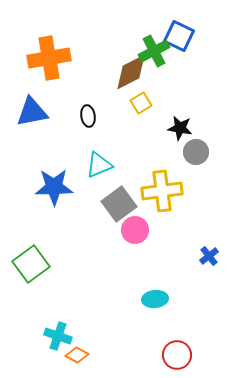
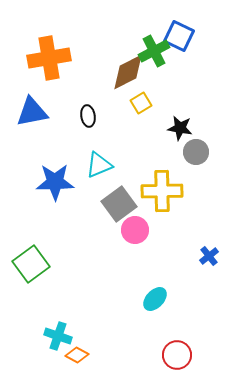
brown diamond: moved 3 px left
blue star: moved 1 px right, 5 px up
yellow cross: rotated 6 degrees clockwise
cyan ellipse: rotated 40 degrees counterclockwise
